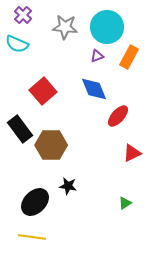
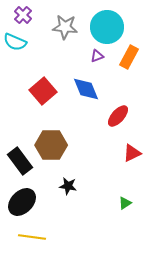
cyan semicircle: moved 2 px left, 2 px up
blue diamond: moved 8 px left
black rectangle: moved 32 px down
black ellipse: moved 13 px left
